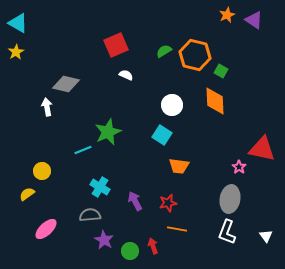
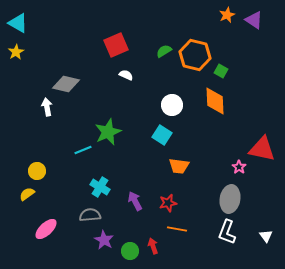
yellow circle: moved 5 px left
